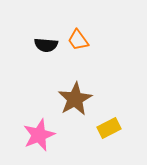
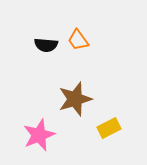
brown star: rotated 12 degrees clockwise
